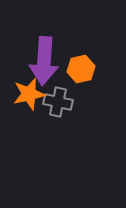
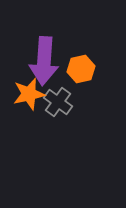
gray cross: rotated 24 degrees clockwise
